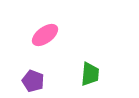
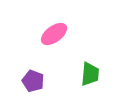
pink ellipse: moved 9 px right, 1 px up
